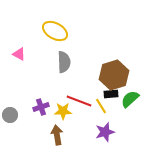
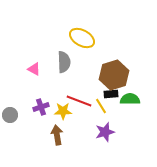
yellow ellipse: moved 27 px right, 7 px down
pink triangle: moved 15 px right, 15 px down
green semicircle: rotated 42 degrees clockwise
